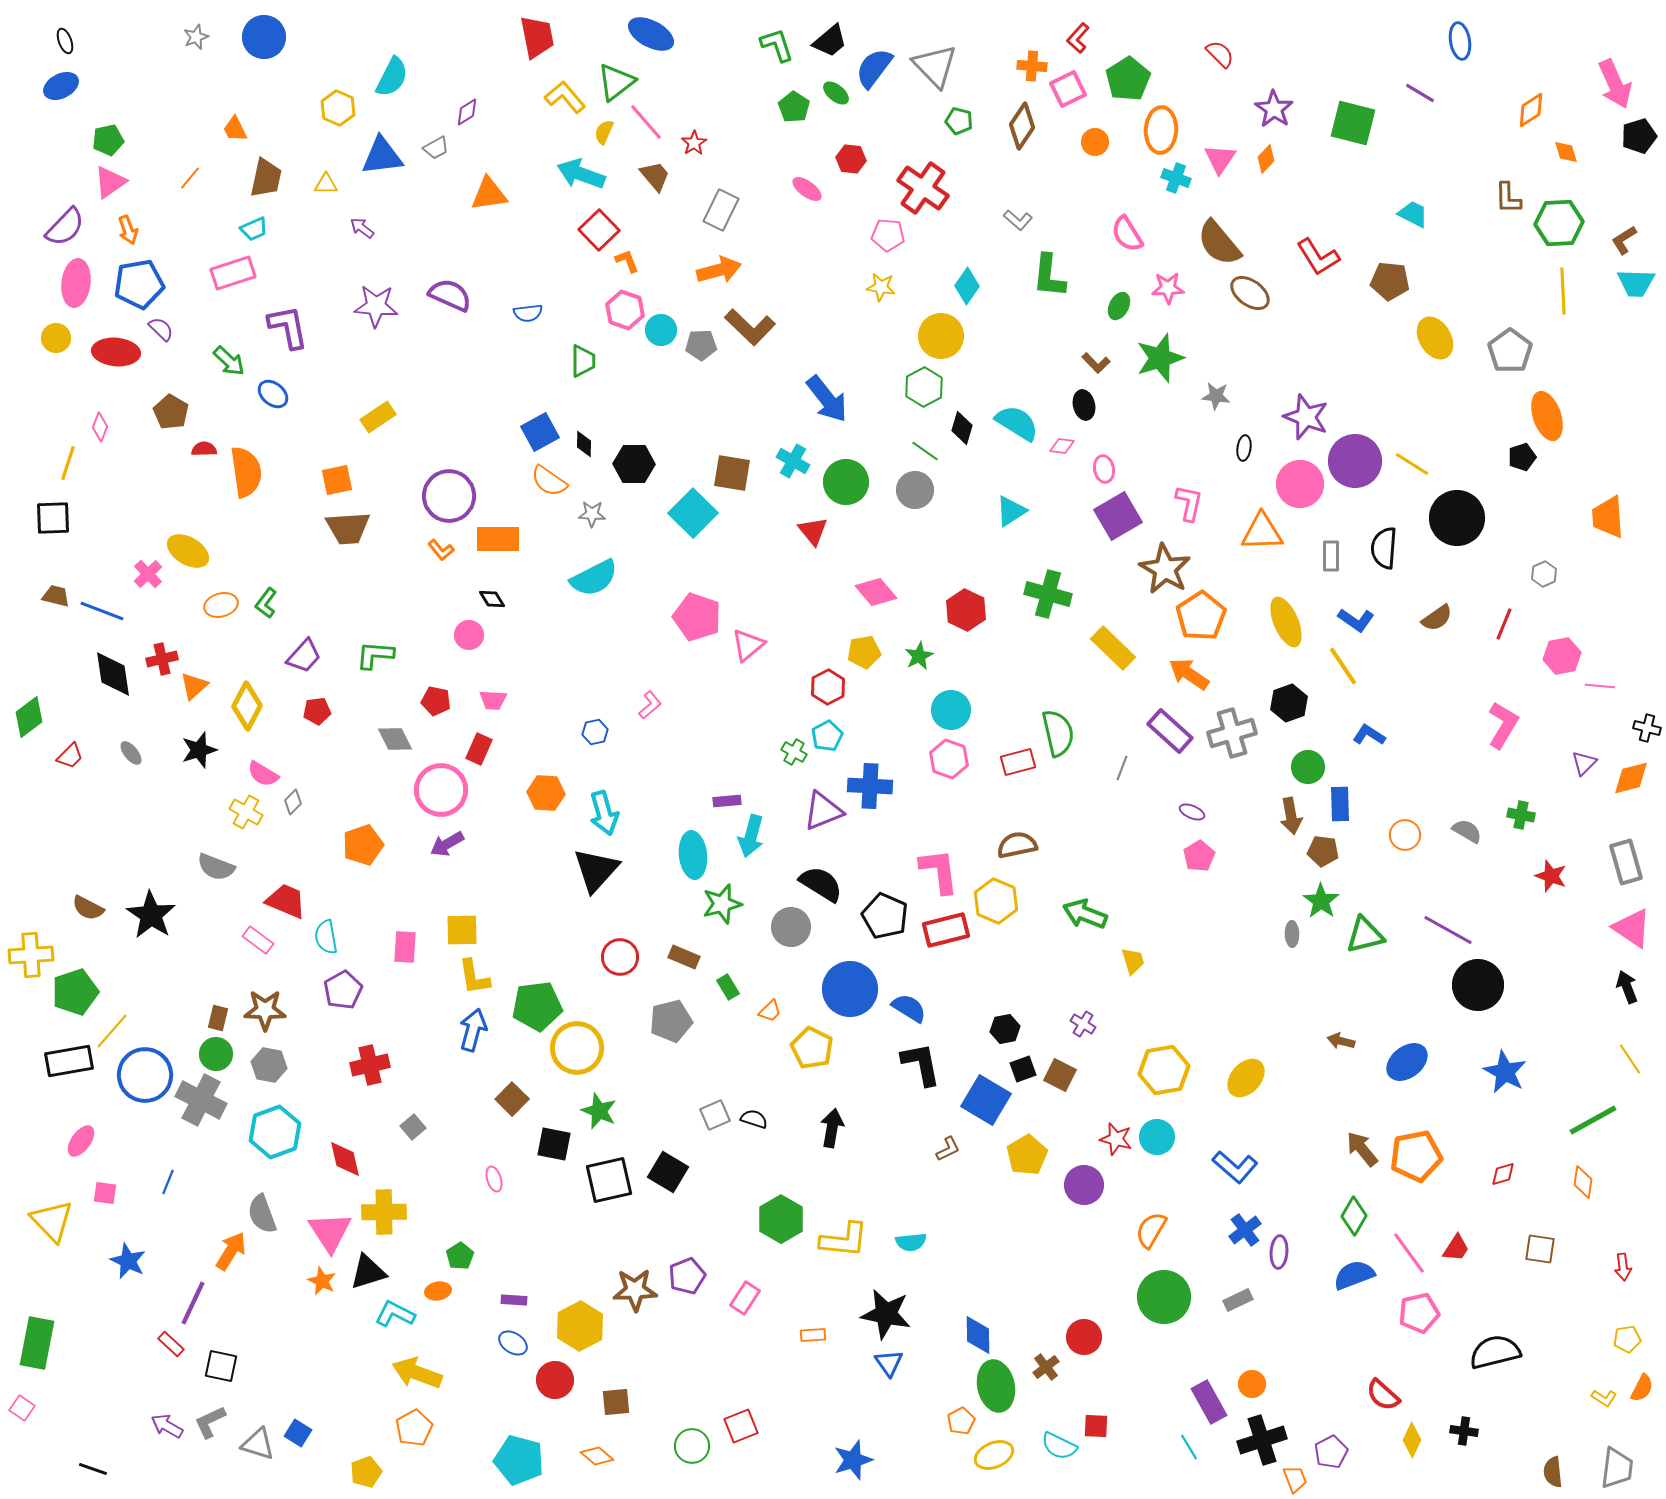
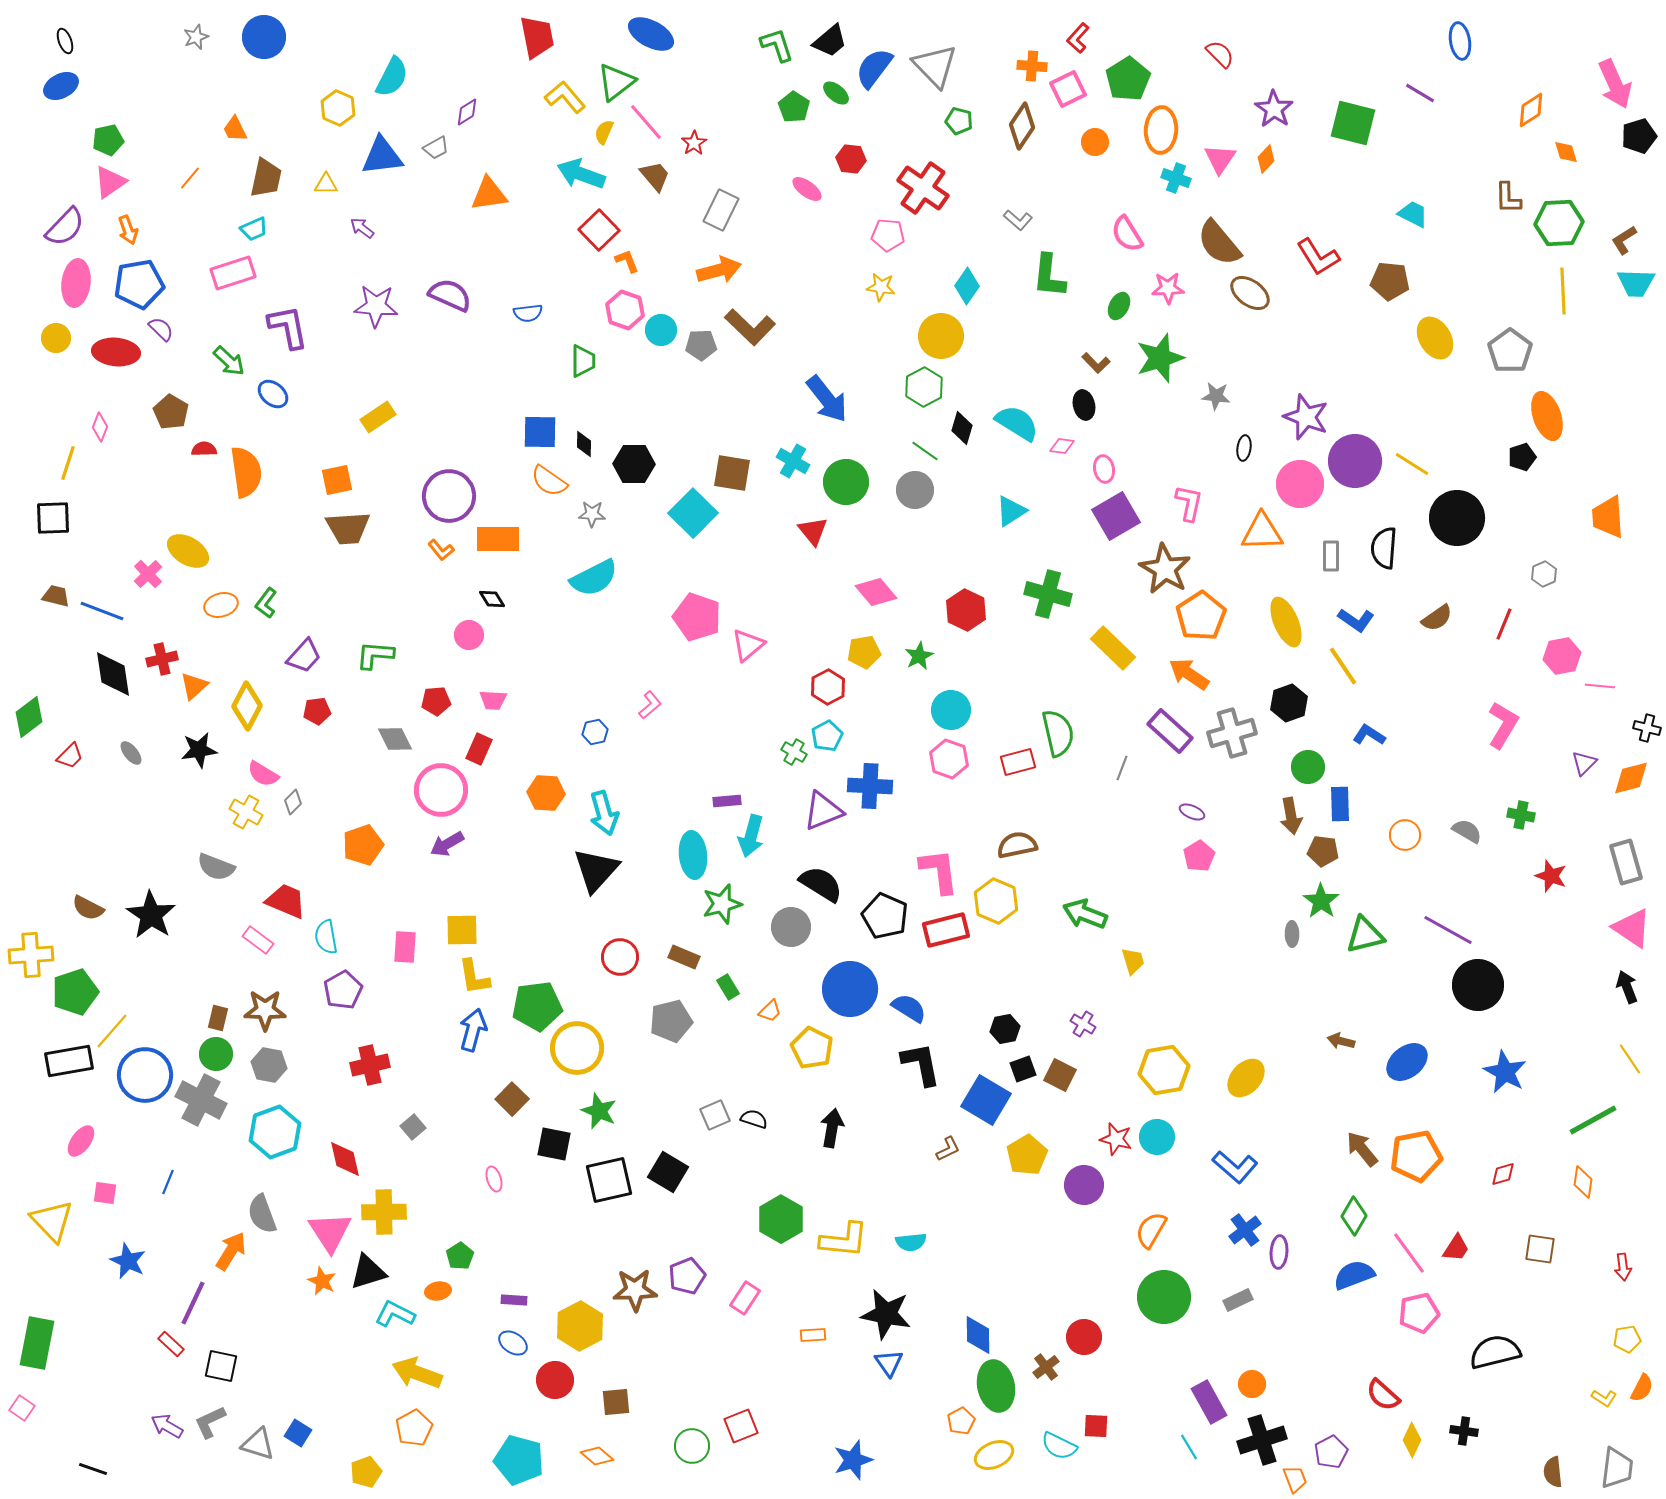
blue square at (540, 432): rotated 30 degrees clockwise
purple square at (1118, 516): moved 2 px left
red pentagon at (436, 701): rotated 16 degrees counterclockwise
black star at (199, 750): rotated 9 degrees clockwise
